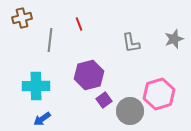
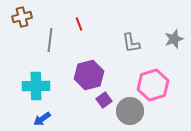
brown cross: moved 1 px up
pink hexagon: moved 6 px left, 9 px up
